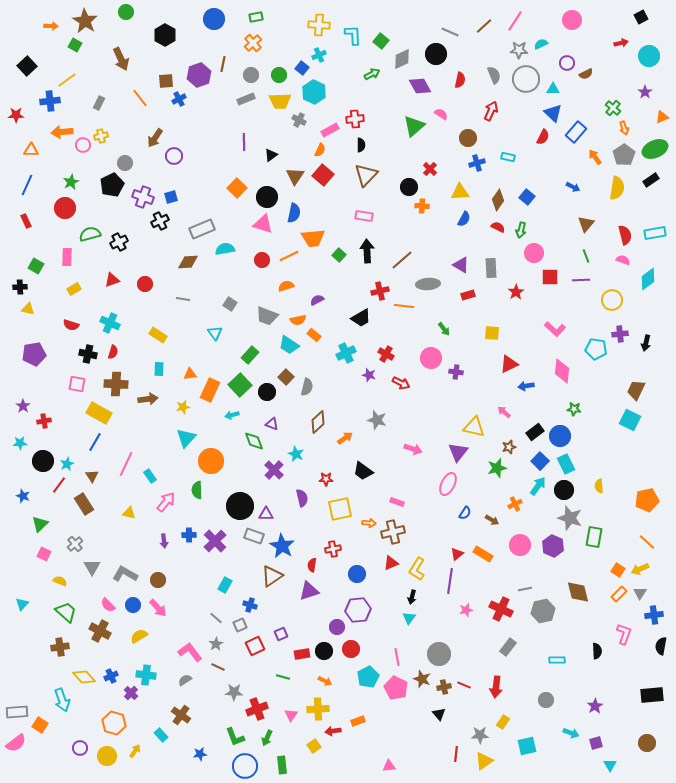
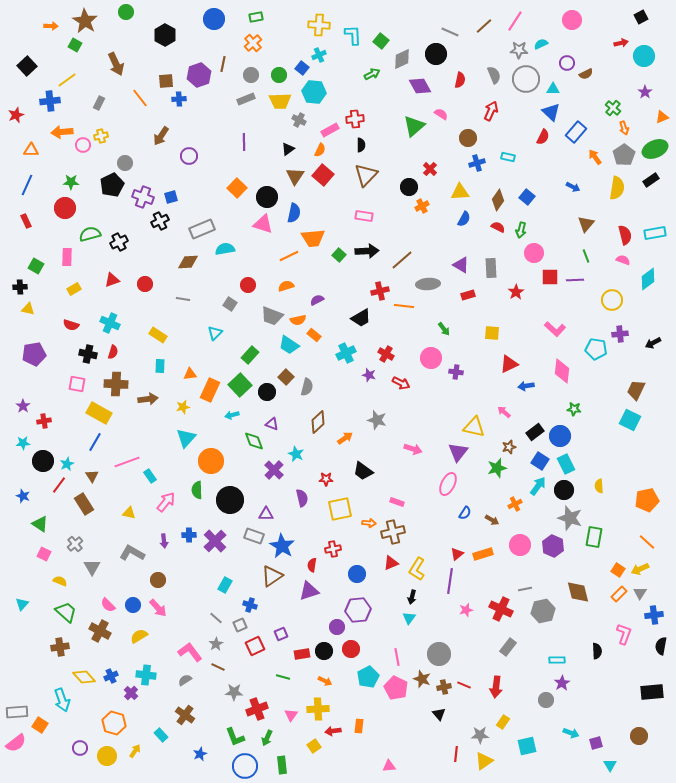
cyan circle at (649, 56): moved 5 px left
brown arrow at (121, 59): moved 5 px left, 5 px down
cyan hexagon at (314, 92): rotated 20 degrees counterclockwise
blue cross at (179, 99): rotated 24 degrees clockwise
blue triangle at (553, 113): moved 2 px left, 1 px up
red star at (16, 115): rotated 21 degrees counterclockwise
brown arrow at (155, 138): moved 6 px right, 2 px up
black triangle at (271, 155): moved 17 px right, 6 px up
purple circle at (174, 156): moved 15 px right
green star at (71, 182): rotated 28 degrees clockwise
orange cross at (422, 206): rotated 32 degrees counterclockwise
black arrow at (367, 251): rotated 90 degrees clockwise
red circle at (262, 260): moved 14 px left, 25 px down
purple line at (581, 280): moved 6 px left
gray trapezoid at (267, 316): moved 5 px right
cyan triangle at (215, 333): rotated 21 degrees clockwise
black arrow at (646, 343): moved 7 px right; rotated 49 degrees clockwise
cyan rectangle at (159, 369): moved 1 px right, 3 px up
cyan star at (20, 443): moved 3 px right
blue square at (540, 461): rotated 12 degrees counterclockwise
pink line at (126, 464): moved 1 px right, 2 px up; rotated 45 degrees clockwise
black circle at (240, 506): moved 10 px left, 6 px up
green triangle at (40, 524): rotated 42 degrees counterclockwise
orange rectangle at (483, 554): rotated 48 degrees counterclockwise
gray L-shape at (125, 574): moved 7 px right, 21 px up
black rectangle at (652, 695): moved 3 px up
purple star at (595, 706): moved 33 px left, 23 px up
brown cross at (181, 715): moved 4 px right
orange rectangle at (358, 721): moved 1 px right, 5 px down; rotated 64 degrees counterclockwise
brown circle at (647, 743): moved 8 px left, 7 px up
blue star at (200, 754): rotated 16 degrees counterclockwise
